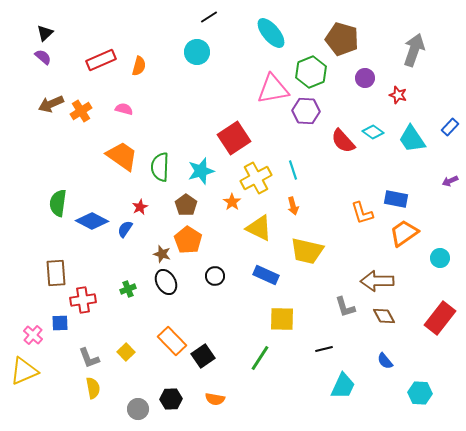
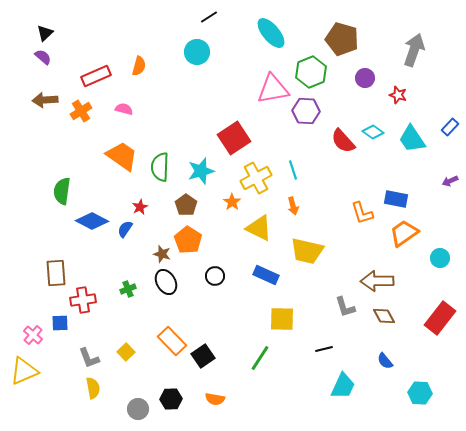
red rectangle at (101, 60): moved 5 px left, 16 px down
brown arrow at (51, 104): moved 6 px left, 4 px up; rotated 20 degrees clockwise
green semicircle at (58, 203): moved 4 px right, 12 px up
